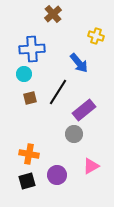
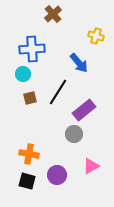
cyan circle: moved 1 px left
black square: rotated 30 degrees clockwise
